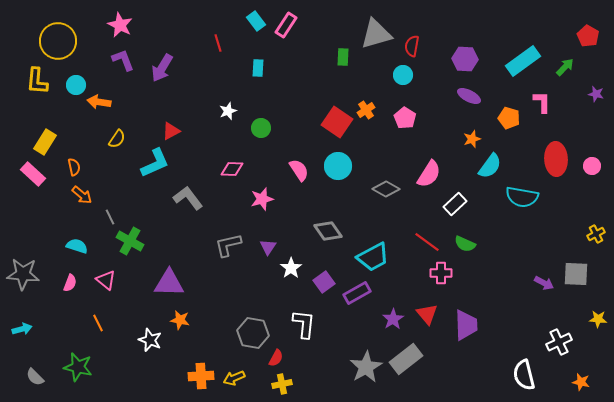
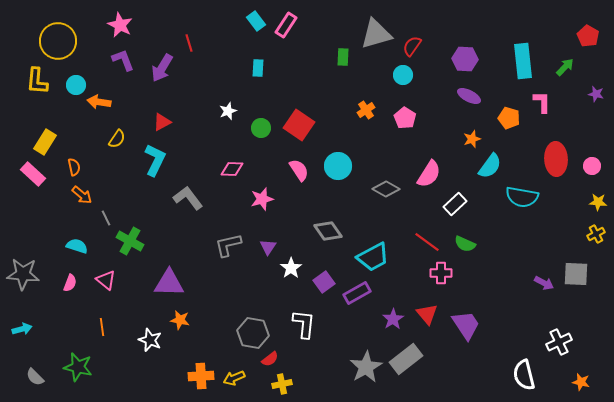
red line at (218, 43): moved 29 px left
red semicircle at (412, 46): rotated 25 degrees clockwise
cyan rectangle at (523, 61): rotated 60 degrees counterclockwise
red square at (337, 122): moved 38 px left, 3 px down
red triangle at (171, 131): moved 9 px left, 9 px up
cyan L-shape at (155, 163): moved 3 px up; rotated 40 degrees counterclockwise
gray line at (110, 217): moved 4 px left, 1 px down
yellow star at (598, 319): moved 117 px up
orange line at (98, 323): moved 4 px right, 4 px down; rotated 18 degrees clockwise
purple trapezoid at (466, 325): rotated 32 degrees counterclockwise
red semicircle at (276, 358): moved 6 px left, 1 px down; rotated 24 degrees clockwise
